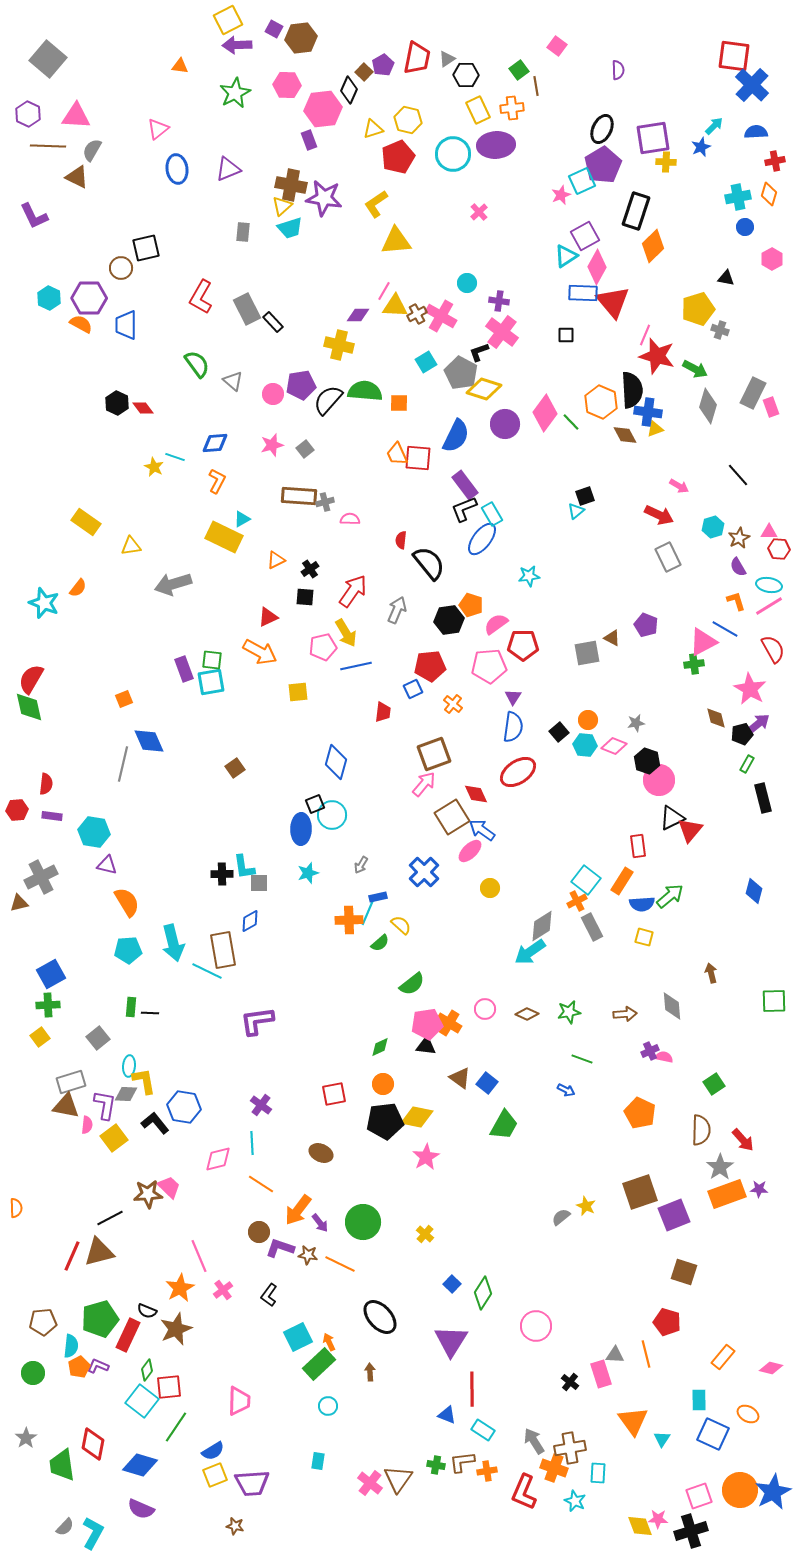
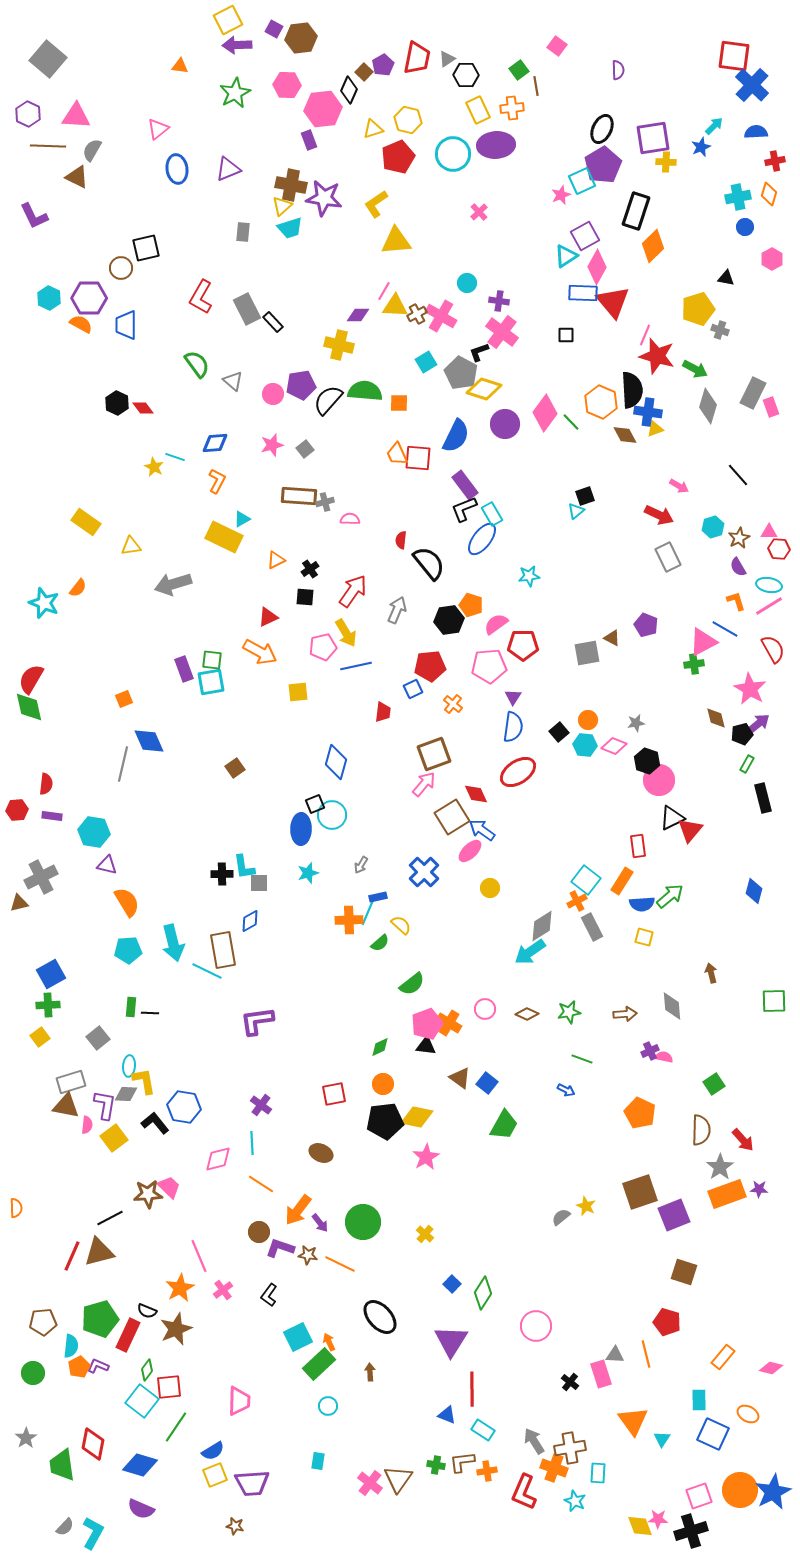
pink pentagon at (427, 1024): rotated 12 degrees counterclockwise
